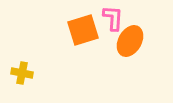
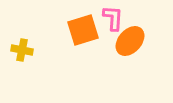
orange ellipse: rotated 12 degrees clockwise
yellow cross: moved 23 px up
